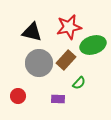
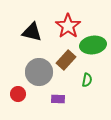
red star: moved 1 px left, 1 px up; rotated 25 degrees counterclockwise
green ellipse: rotated 10 degrees clockwise
gray circle: moved 9 px down
green semicircle: moved 8 px right, 3 px up; rotated 32 degrees counterclockwise
red circle: moved 2 px up
